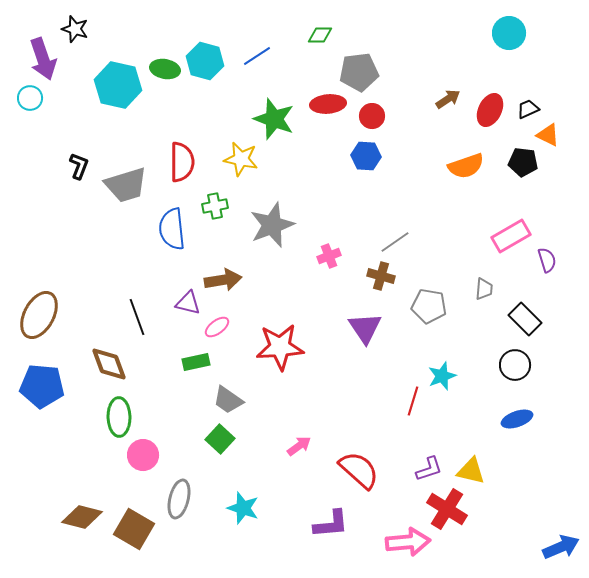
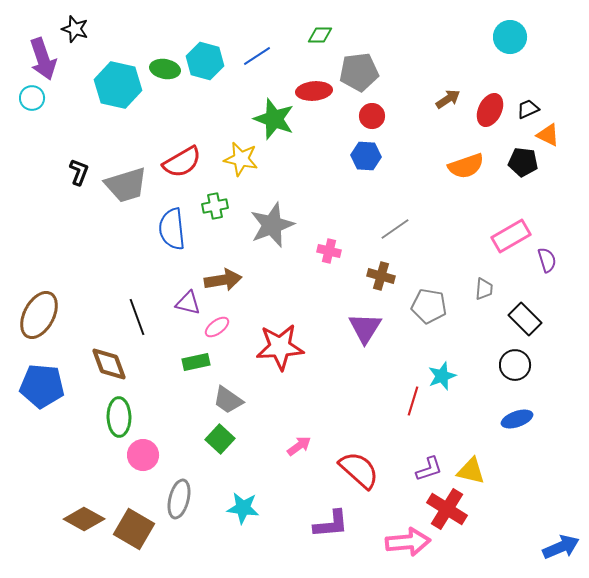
cyan circle at (509, 33): moved 1 px right, 4 px down
cyan circle at (30, 98): moved 2 px right
red ellipse at (328, 104): moved 14 px left, 13 px up
red semicircle at (182, 162): rotated 60 degrees clockwise
black L-shape at (79, 166): moved 6 px down
gray line at (395, 242): moved 13 px up
pink cross at (329, 256): moved 5 px up; rotated 35 degrees clockwise
purple triangle at (365, 328): rotated 6 degrees clockwise
cyan star at (243, 508): rotated 12 degrees counterclockwise
brown diamond at (82, 517): moved 2 px right, 2 px down; rotated 15 degrees clockwise
